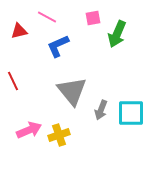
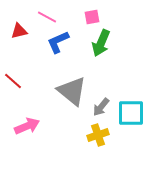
pink square: moved 1 px left, 1 px up
green arrow: moved 16 px left, 9 px down
blue L-shape: moved 4 px up
red line: rotated 24 degrees counterclockwise
gray triangle: rotated 12 degrees counterclockwise
gray arrow: moved 3 px up; rotated 18 degrees clockwise
pink arrow: moved 2 px left, 4 px up
yellow cross: moved 39 px right
